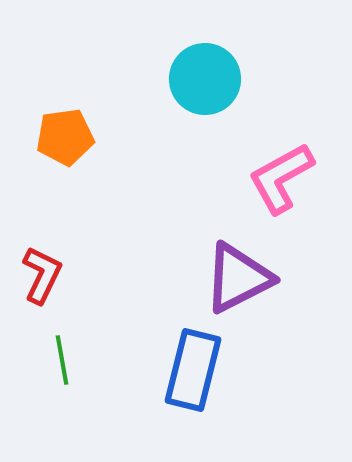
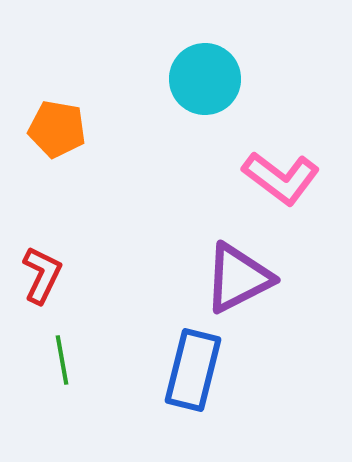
orange pentagon: moved 8 px left, 8 px up; rotated 18 degrees clockwise
pink L-shape: rotated 114 degrees counterclockwise
